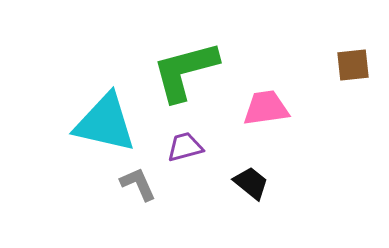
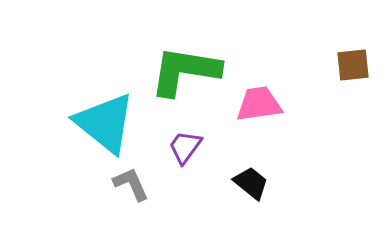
green L-shape: rotated 24 degrees clockwise
pink trapezoid: moved 7 px left, 4 px up
cyan triangle: rotated 26 degrees clockwise
purple trapezoid: rotated 39 degrees counterclockwise
gray L-shape: moved 7 px left
